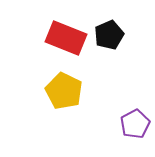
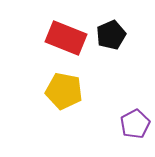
black pentagon: moved 2 px right
yellow pentagon: rotated 15 degrees counterclockwise
